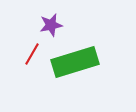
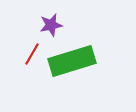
green rectangle: moved 3 px left, 1 px up
